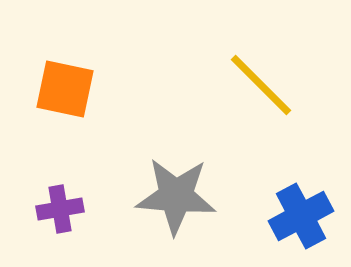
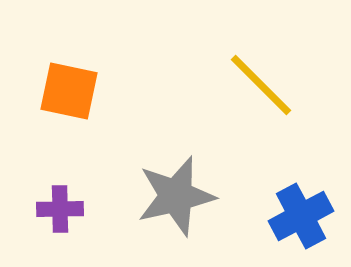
orange square: moved 4 px right, 2 px down
gray star: rotated 18 degrees counterclockwise
purple cross: rotated 9 degrees clockwise
